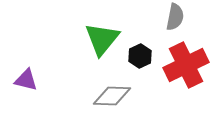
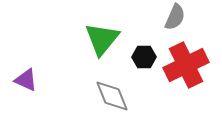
gray semicircle: rotated 12 degrees clockwise
black hexagon: moved 4 px right, 1 px down; rotated 25 degrees clockwise
purple triangle: rotated 10 degrees clockwise
gray diamond: rotated 66 degrees clockwise
